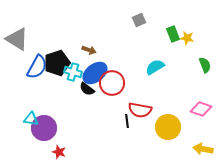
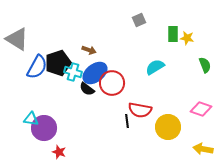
green rectangle: rotated 21 degrees clockwise
black pentagon: moved 1 px right
